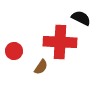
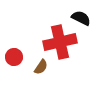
red cross: rotated 16 degrees counterclockwise
red circle: moved 6 px down
